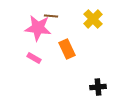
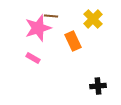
pink star: rotated 24 degrees counterclockwise
orange rectangle: moved 6 px right, 8 px up
pink rectangle: moved 1 px left
black cross: moved 1 px up
